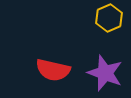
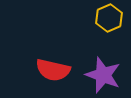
purple star: moved 2 px left, 2 px down
